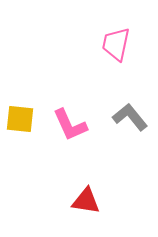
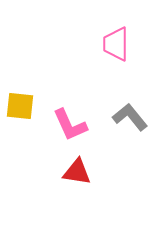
pink trapezoid: rotated 12 degrees counterclockwise
yellow square: moved 13 px up
red triangle: moved 9 px left, 29 px up
